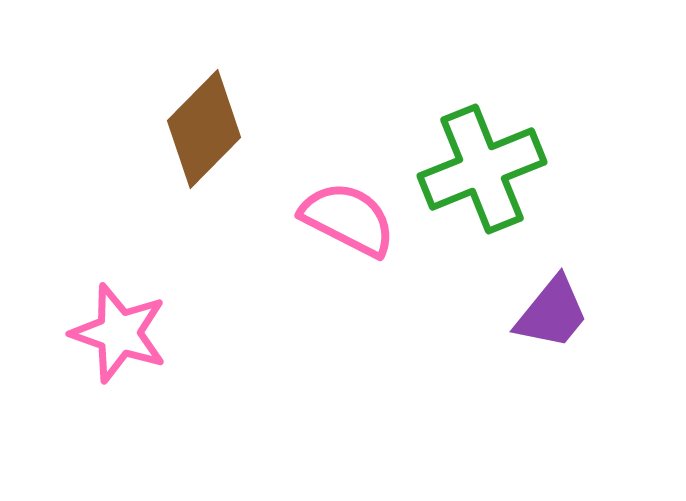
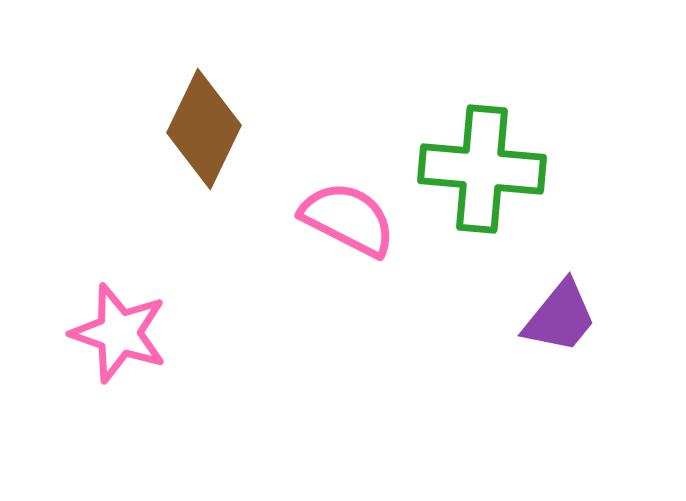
brown diamond: rotated 19 degrees counterclockwise
green cross: rotated 27 degrees clockwise
purple trapezoid: moved 8 px right, 4 px down
